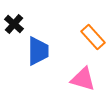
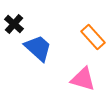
blue trapezoid: moved 3 px up; rotated 48 degrees counterclockwise
